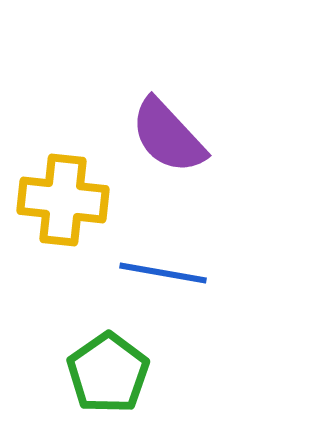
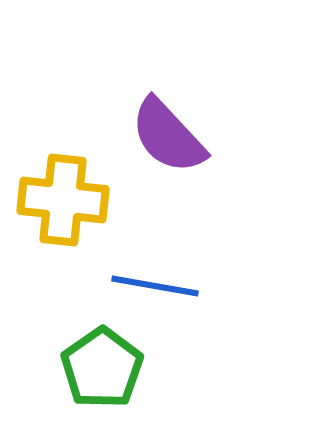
blue line: moved 8 px left, 13 px down
green pentagon: moved 6 px left, 5 px up
